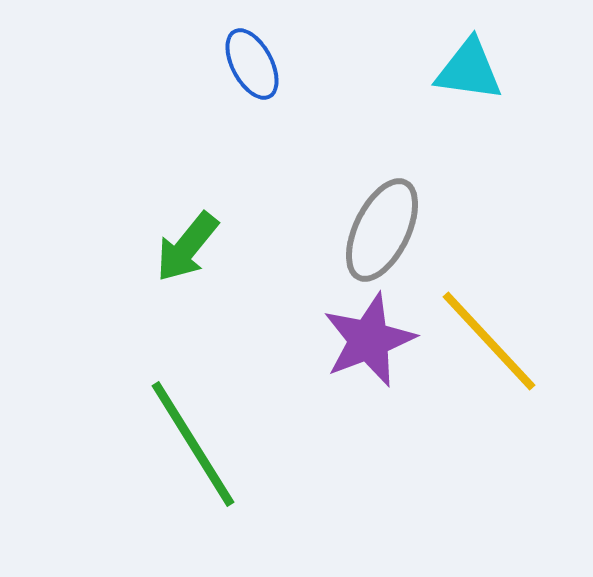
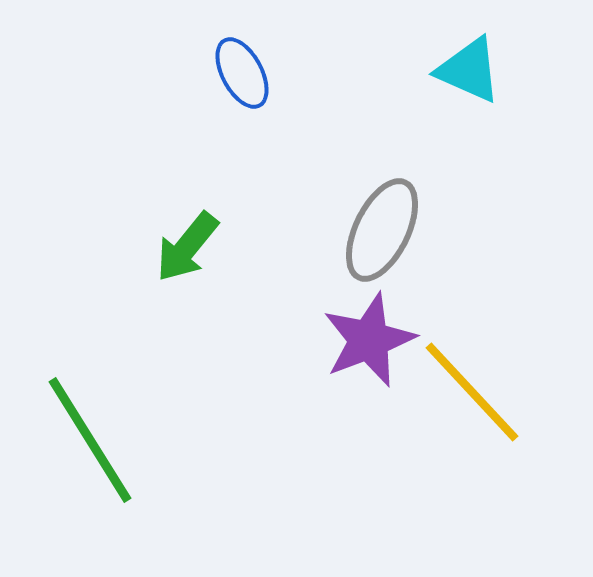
blue ellipse: moved 10 px left, 9 px down
cyan triangle: rotated 16 degrees clockwise
yellow line: moved 17 px left, 51 px down
green line: moved 103 px left, 4 px up
